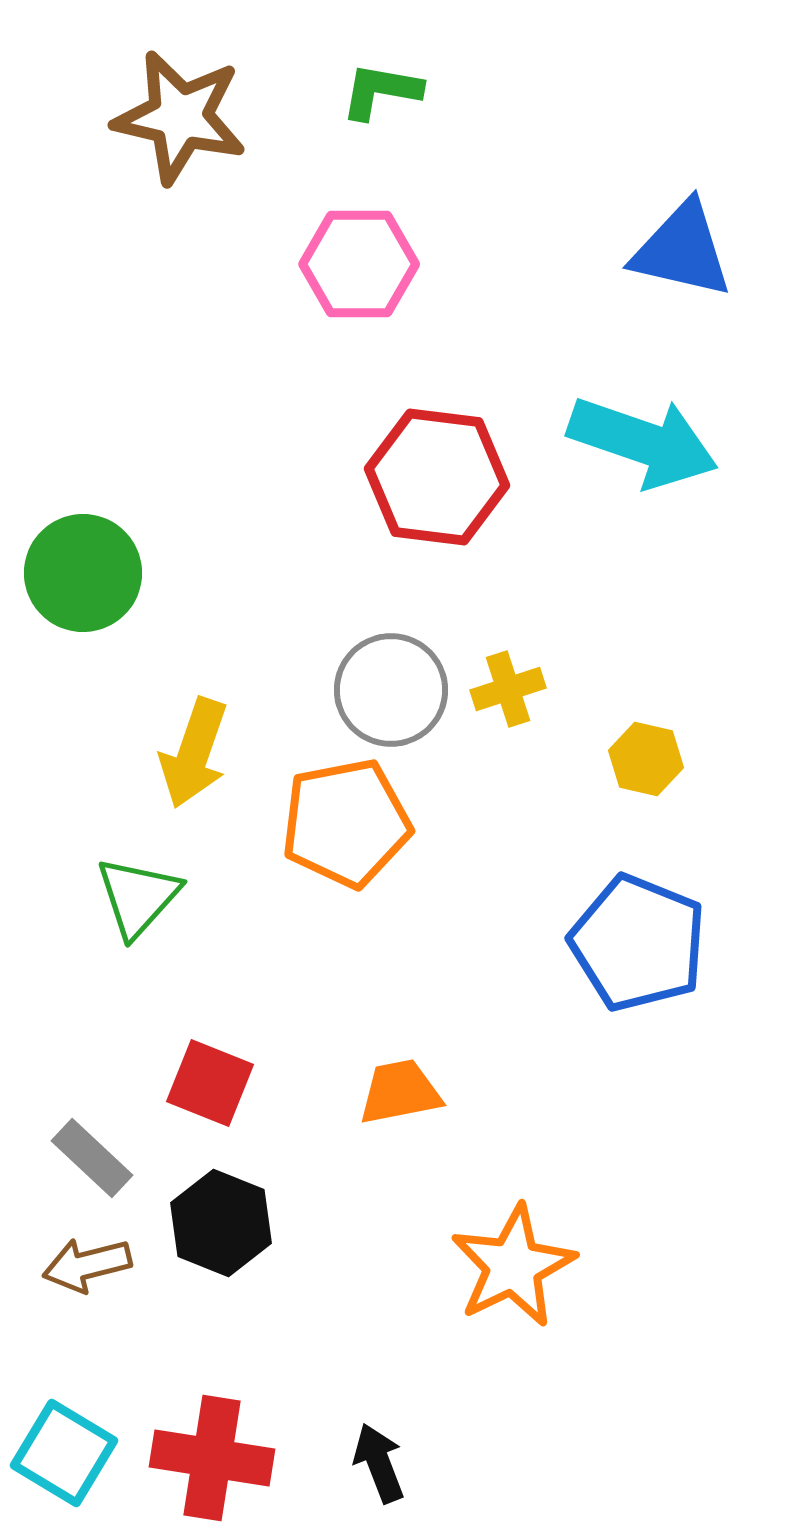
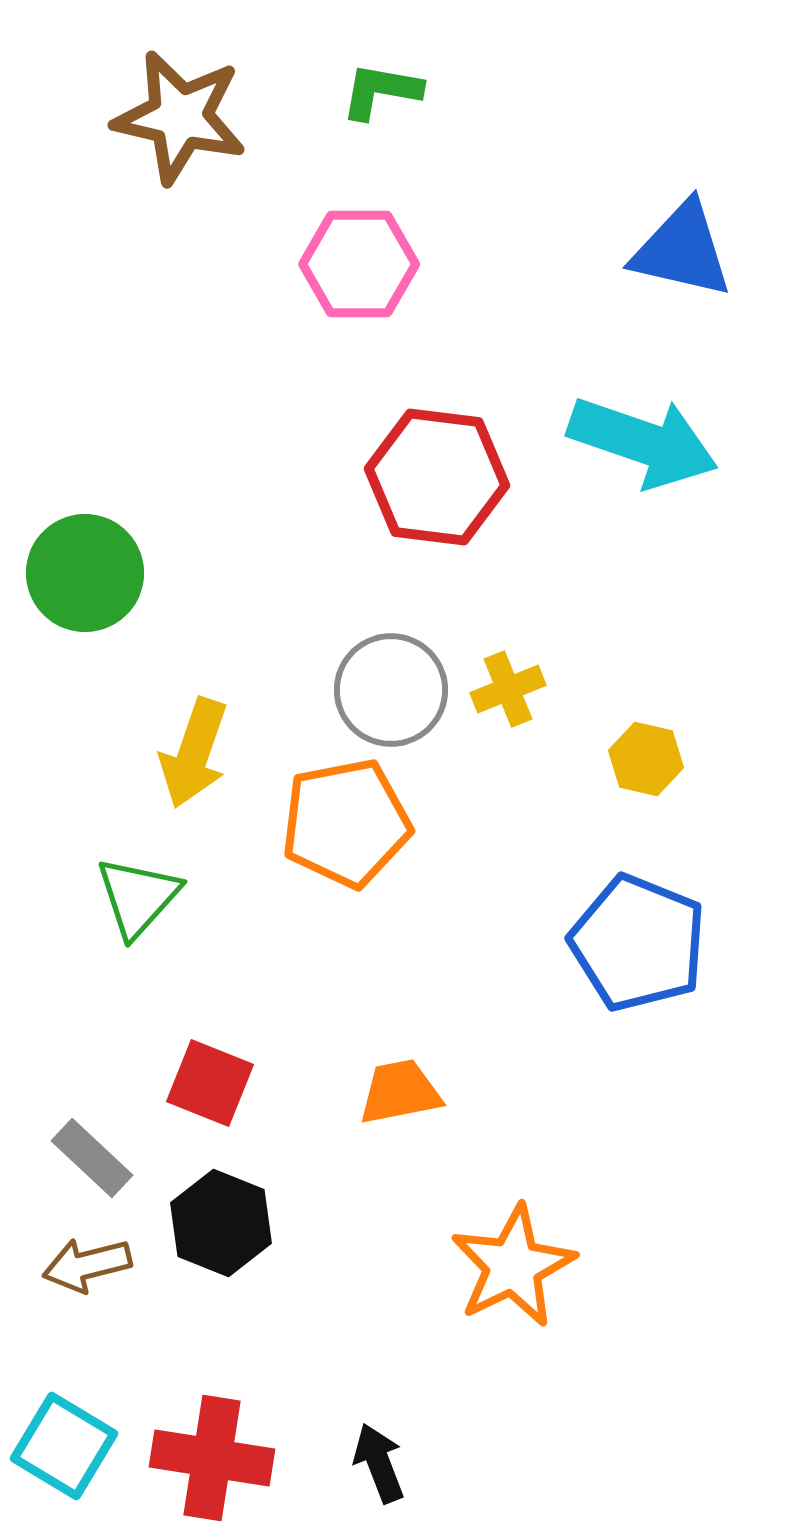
green circle: moved 2 px right
yellow cross: rotated 4 degrees counterclockwise
cyan square: moved 7 px up
